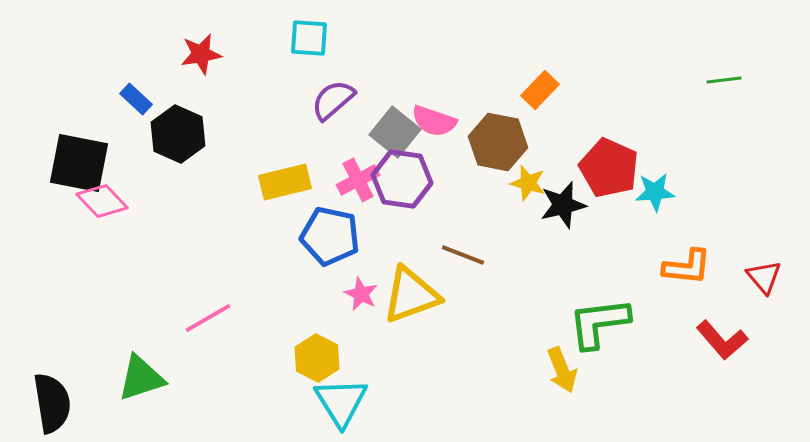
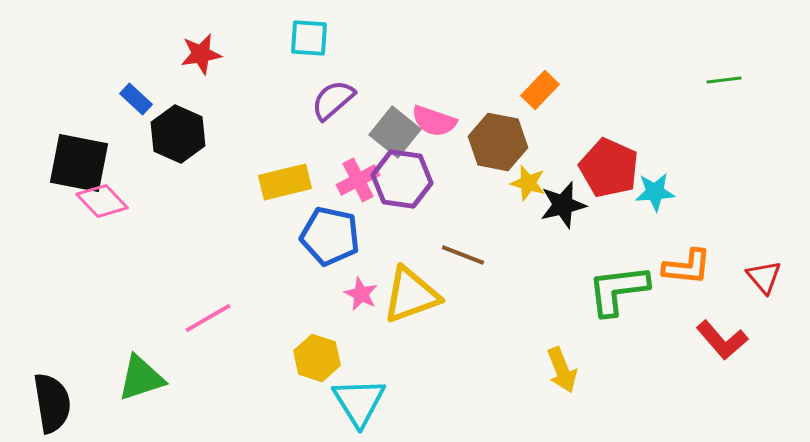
green L-shape: moved 19 px right, 33 px up
yellow hexagon: rotated 9 degrees counterclockwise
cyan triangle: moved 18 px right
